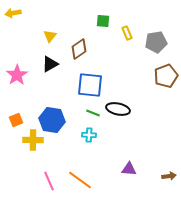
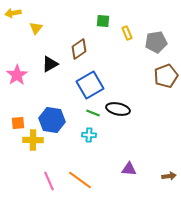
yellow triangle: moved 14 px left, 8 px up
blue square: rotated 36 degrees counterclockwise
orange square: moved 2 px right, 3 px down; rotated 16 degrees clockwise
